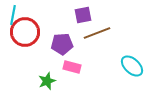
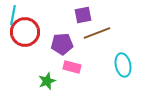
cyan ellipse: moved 9 px left, 1 px up; rotated 35 degrees clockwise
